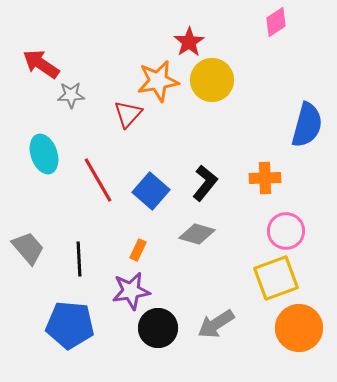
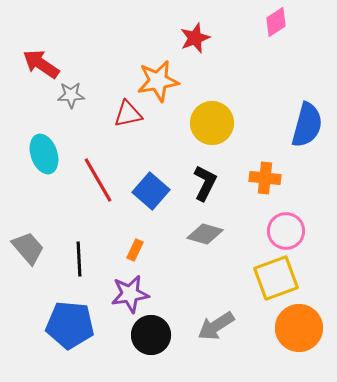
red star: moved 6 px right, 4 px up; rotated 12 degrees clockwise
yellow circle: moved 43 px down
red triangle: rotated 36 degrees clockwise
orange cross: rotated 8 degrees clockwise
black L-shape: rotated 12 degrees counterclockwise
gray diamond: moved 8 px right
orange rectangle: moved 3 px left
purple star: moved 1 px left, 3 px down
gray arrow: moved 2 px down
black circle: moved 7 px left, 7 px down
